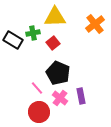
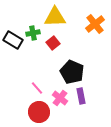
black pentagon: moved 14 px right, 1 px up
